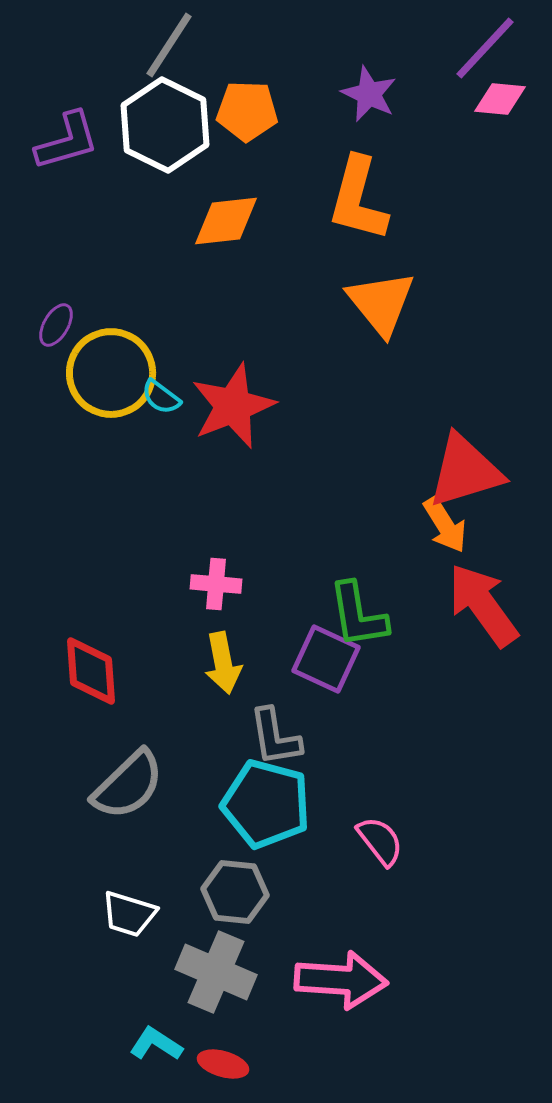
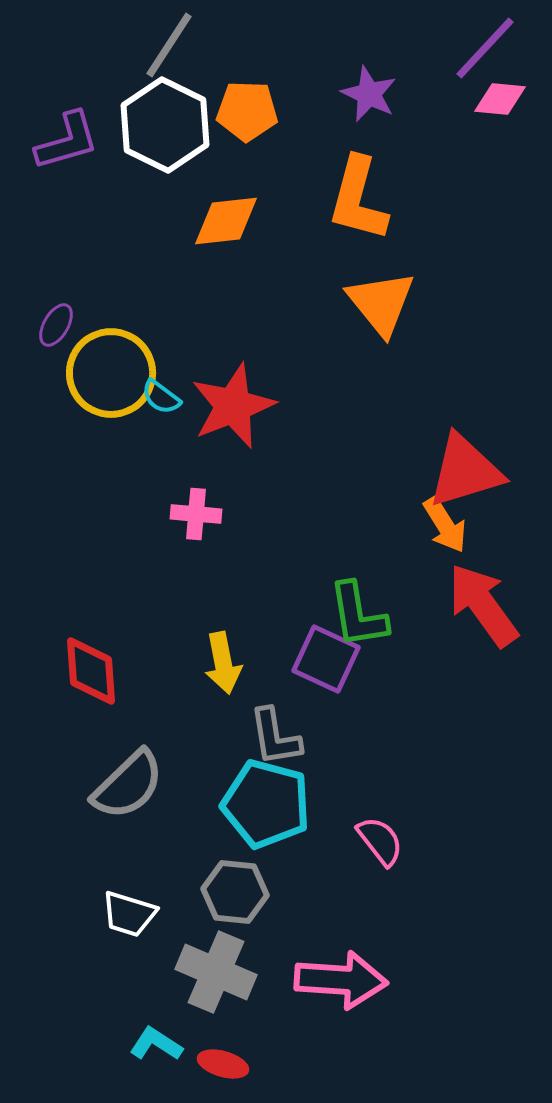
pink cross: moved 20 px left, 70 px up
